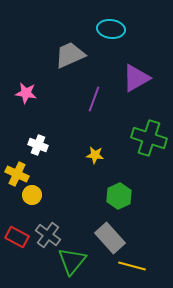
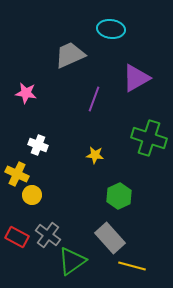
green triangle: rotated 16 degrees clockwise
